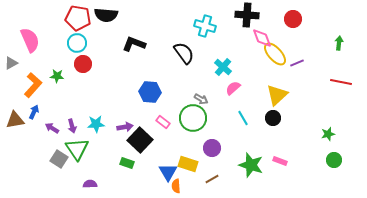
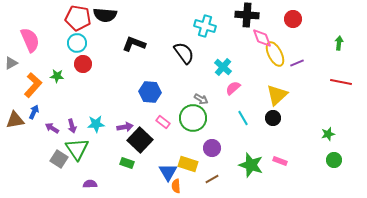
black semicircle at (106, 15): moved 1 px left
yellow ellipse at (275, 54): rotated 15 degrees clockwise
